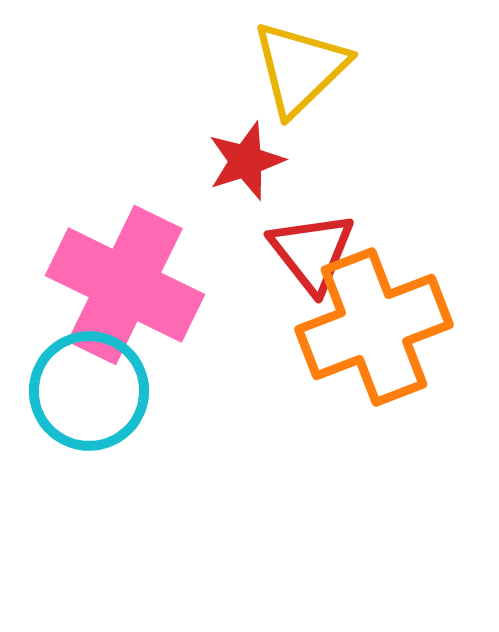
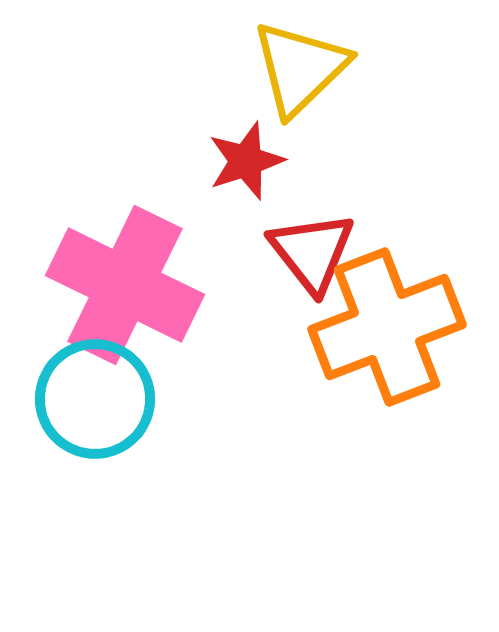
orange cross: moved 13 px right
cyan circle: moved 6 px right, 8 px down
